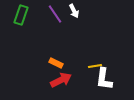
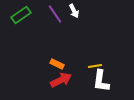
green rectangle: rotated 36 degrees clockwise
orange rectangle: moved 1 px right, 1 px down
white L-shape: moved 3 px left, 2 px down
